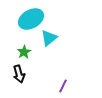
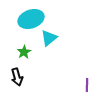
cyan ellipse: rotated 10 degrees clockwise
black arrow: moved 2 px left, 3 px down
purple line: moved 24 px right, 1 px up; rotated 24 degrees counterclockwise
